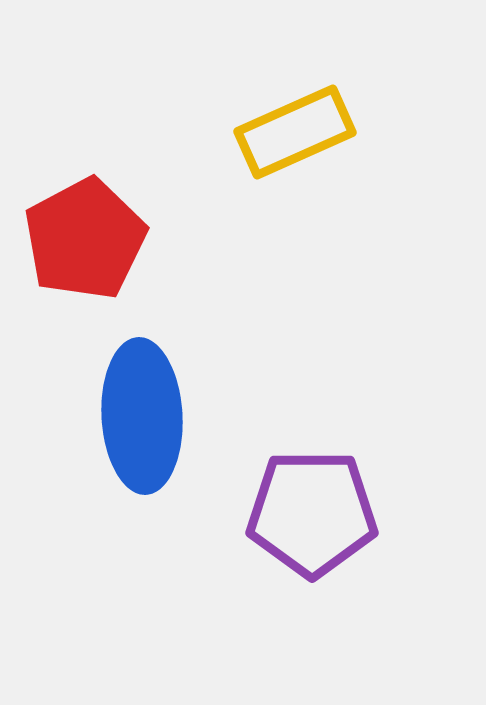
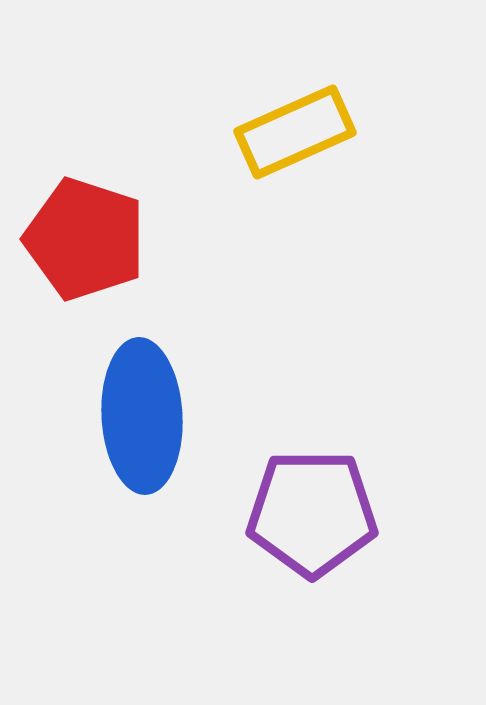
red pentagon: rotated 26 degrees counterclockwise
